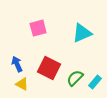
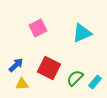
pink square: rotated 12 degrees counterclockwise
blue arrow: moved 1 px left, 1 px down; rotated 70 degrees clockwise
yellow triangle: rotated 32 degrees counterclockwise
